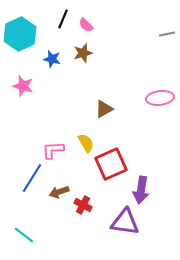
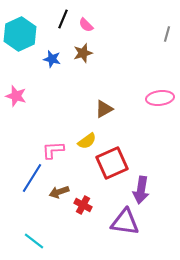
gray line: rotated 63 degrees counterclockwise
pink star: moved 7 px left, 10 px down
yellow semicircle: moved 1 px right, 2 px up; rotated 84 degrees clockwise
red square: moved 1 px right, 1 px up
cyan line: moved 10 px right, 6 px down
